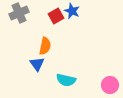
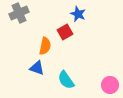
blue star: moved 6 px right, 3 px down
red square: moved 9 px right, 16 px down
blue triangle: moved 4 px down; rotated 35 degrees counterclockwise
cyan semicircle: rotated 42 degrees clockwise
